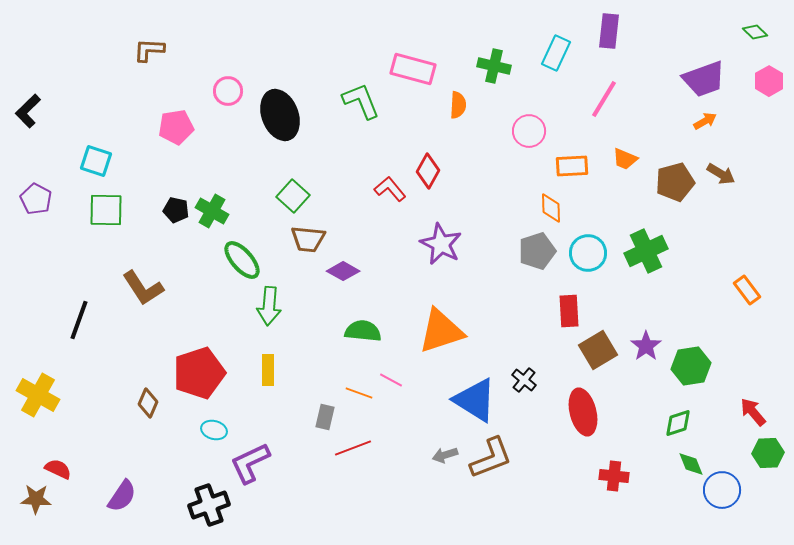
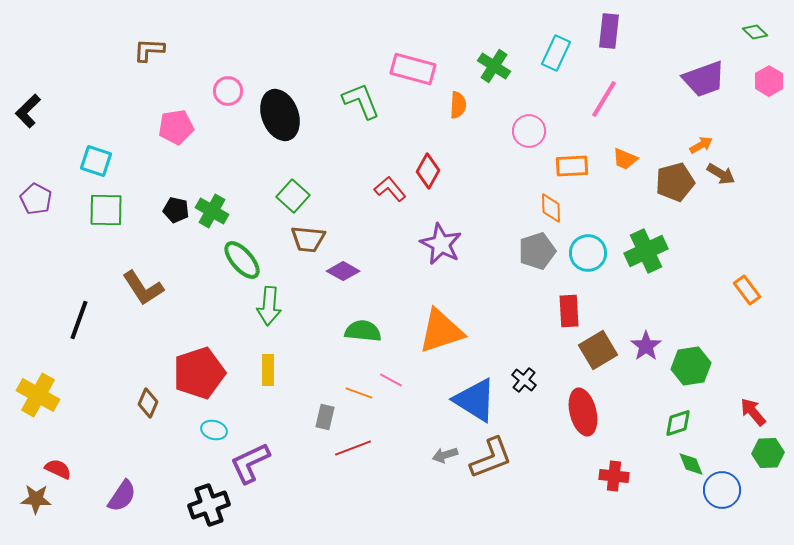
green cross at (494, 66): rotated 20 degrees clockwise
orange arrow at (705, 121): moved 4 px left, 24 px down
